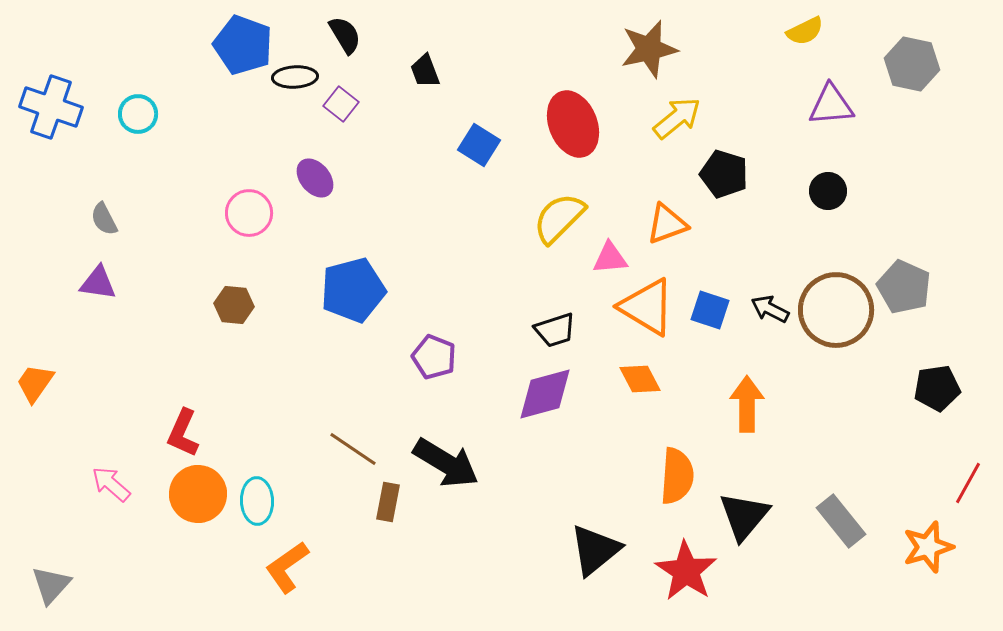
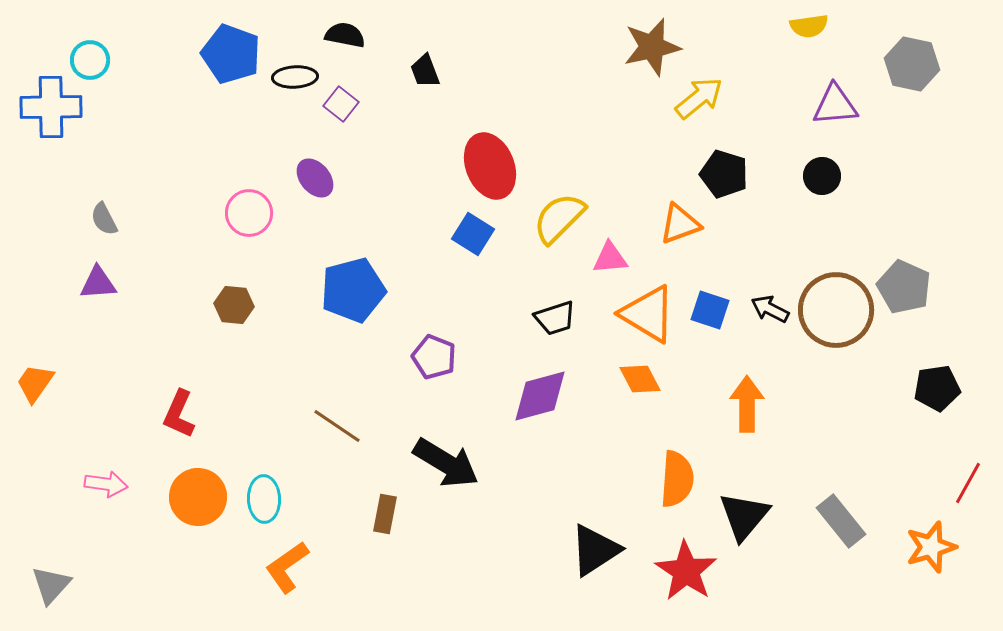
yellow semicircle at (805, 31): moved 4 px right, 5 px up; rotated 18 degrees clockwise
black semicircle at (345, 35): rotated 48 degrees counterclockwise
blue pentagon at (243, 45): moved 12 px left, 9 px down
brown star at (649, 49): moved 3 px right, 2 px up
purple triangle at (831, 105): moved 4 px right
blue cross at (51, 107): rotated 20 degrees counterclockwise
cyan circle at (138, 114): moved 48 px left, 54 px up
yellow arrow at (677, 118): moved 22 px right, 20 px up
red ellipse at (573, 124): moved 83 px left, 42 px down
blue square at (479, 145): moved 6 px left, 89 px down
black circle at (828, 191): moved 6 px left, 15 px up
orange triangle at (667, 224): moved 13 px right
purple triangle at (98, 283): rotated 12 degrees counterclockwise
orange triangle at (647, 307): moved 1 px right, 7 px down
black trapezoid at (555, 330): moved 12 px up
purple diamond at (545, 394): moved 5 px left, 2 px down
red L-shape at (183, 433): moved 4 px left, 19 px up
brown line at (353, 449): moved 16 px left, 23 px up
orange semicircle at (677, 476): moved 3 px down
pink arrow at (111, 484): moved 5 px left; rotated 147 degrees clockwise
orange circle at (198, 494): moved 3 px down
cyan ellipse at (257, 501): moved 7 px right, 2 px up
brown rectangle at (388, 502): moved 3 px left, 12 px down
orange star at (928, 547): moved 3 px right
black triangle at (595, 550): rotated 6 degrees clockwise
